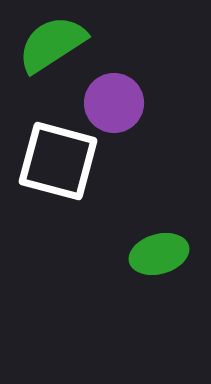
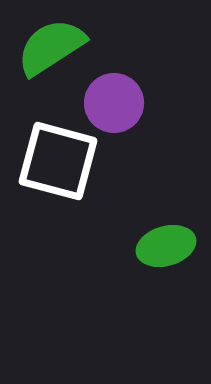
green semicircle: moved 1 px left, 3 px down
green ellipse: moved 7 px right, 8 px up
